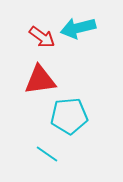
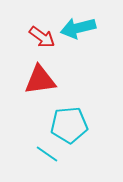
cyan pentagon: moved 9 px down
